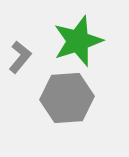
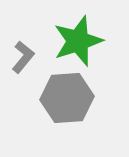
gray L-shape: moved 3 px right
